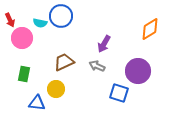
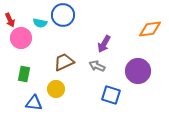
blue circle: moved 2 px right, 1 px up
orange diamond: rotated 25 degrees clockwise
pink circle: moved 1 px left
blue square: moved 8 px left, 2 px down
blue triangle: moved 3 px left
